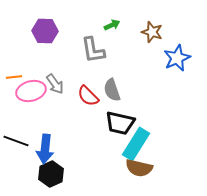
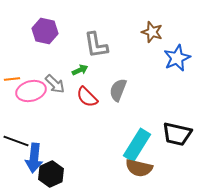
green arrow: moved 32 px left, 45 px down
purple hexagon: rotated 10 degrees clockwise
gray L-shape: moved 3 px right, 5 px up
orange line: moved 2 px left, 2 px down
gray arrow: rotated 10 degrees counterclockwise
gray semicircle: moved 6 px right; rotated 40 degrees clockwise
red semicircle: moved 1 px left, 1 px down
black trapezoid: moved 57 px right, 11 px down
cyan rectangle: moved 1 px right, 1 px down
blue arrow: moved 11 px left, 9 px down
